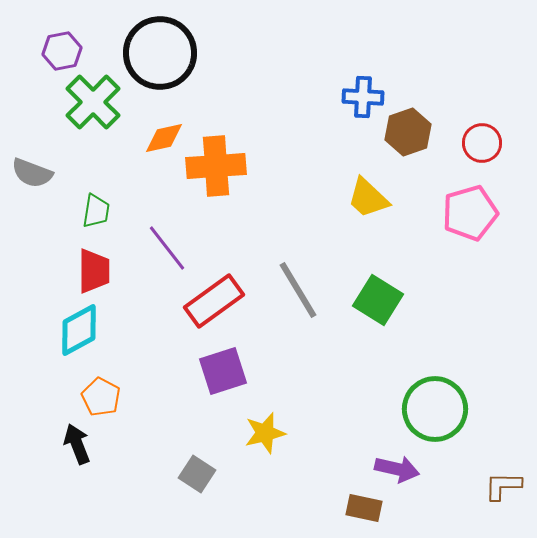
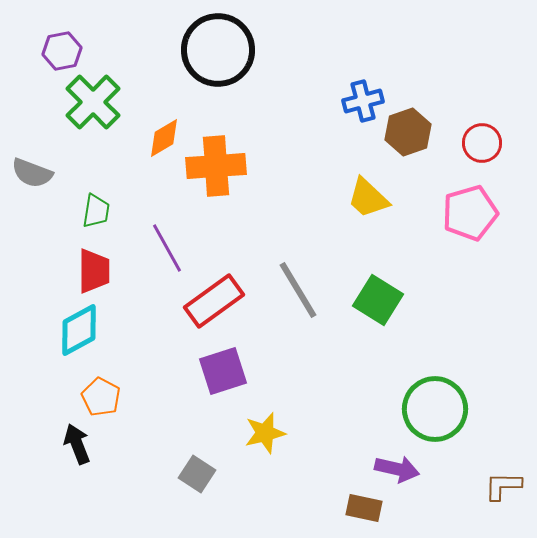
black circle: moved 58 px right, 3 px up
blue cross: moved 4 px down; rotated 18 degrees counterclockwise
orange diamond: rotated 18 degrees counterclockwise
purple line: rotated 9 degrees clockwise
